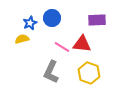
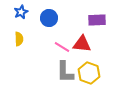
blue circle: moved 3 px left
blue star: moved 9 px left, 11 px up
yellow semicircle: moved 3 px left; rotated 104 degrees clockwise
gray L-shape: moved 14 px right; rotated 25 degrees counterclockwise
